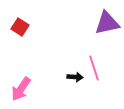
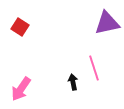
black arrow: moved 2 px left, 5 px down; rotated 105 degrees counterclockwise
